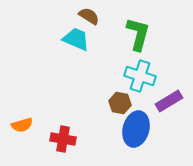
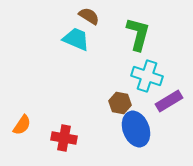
cyan cross: moved 7 px right
orange semicircle: rotated 40 degrees counterclockwise
blue ellipse: rotated 36 degrees counterclockwise
red cross: moved 1 px right, 1 px up
